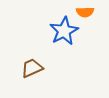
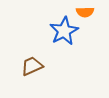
brown trapezoid: moved 2 px up
